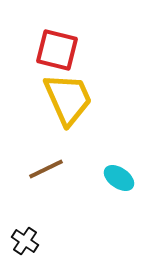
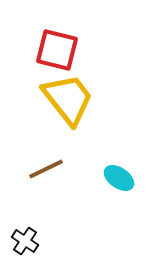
yellow trapezoid: rotated 14 degrees counterclockwise
